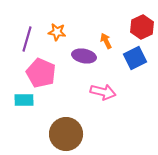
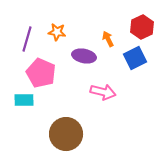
orange arrow: moved 2 px right, 2 px up
